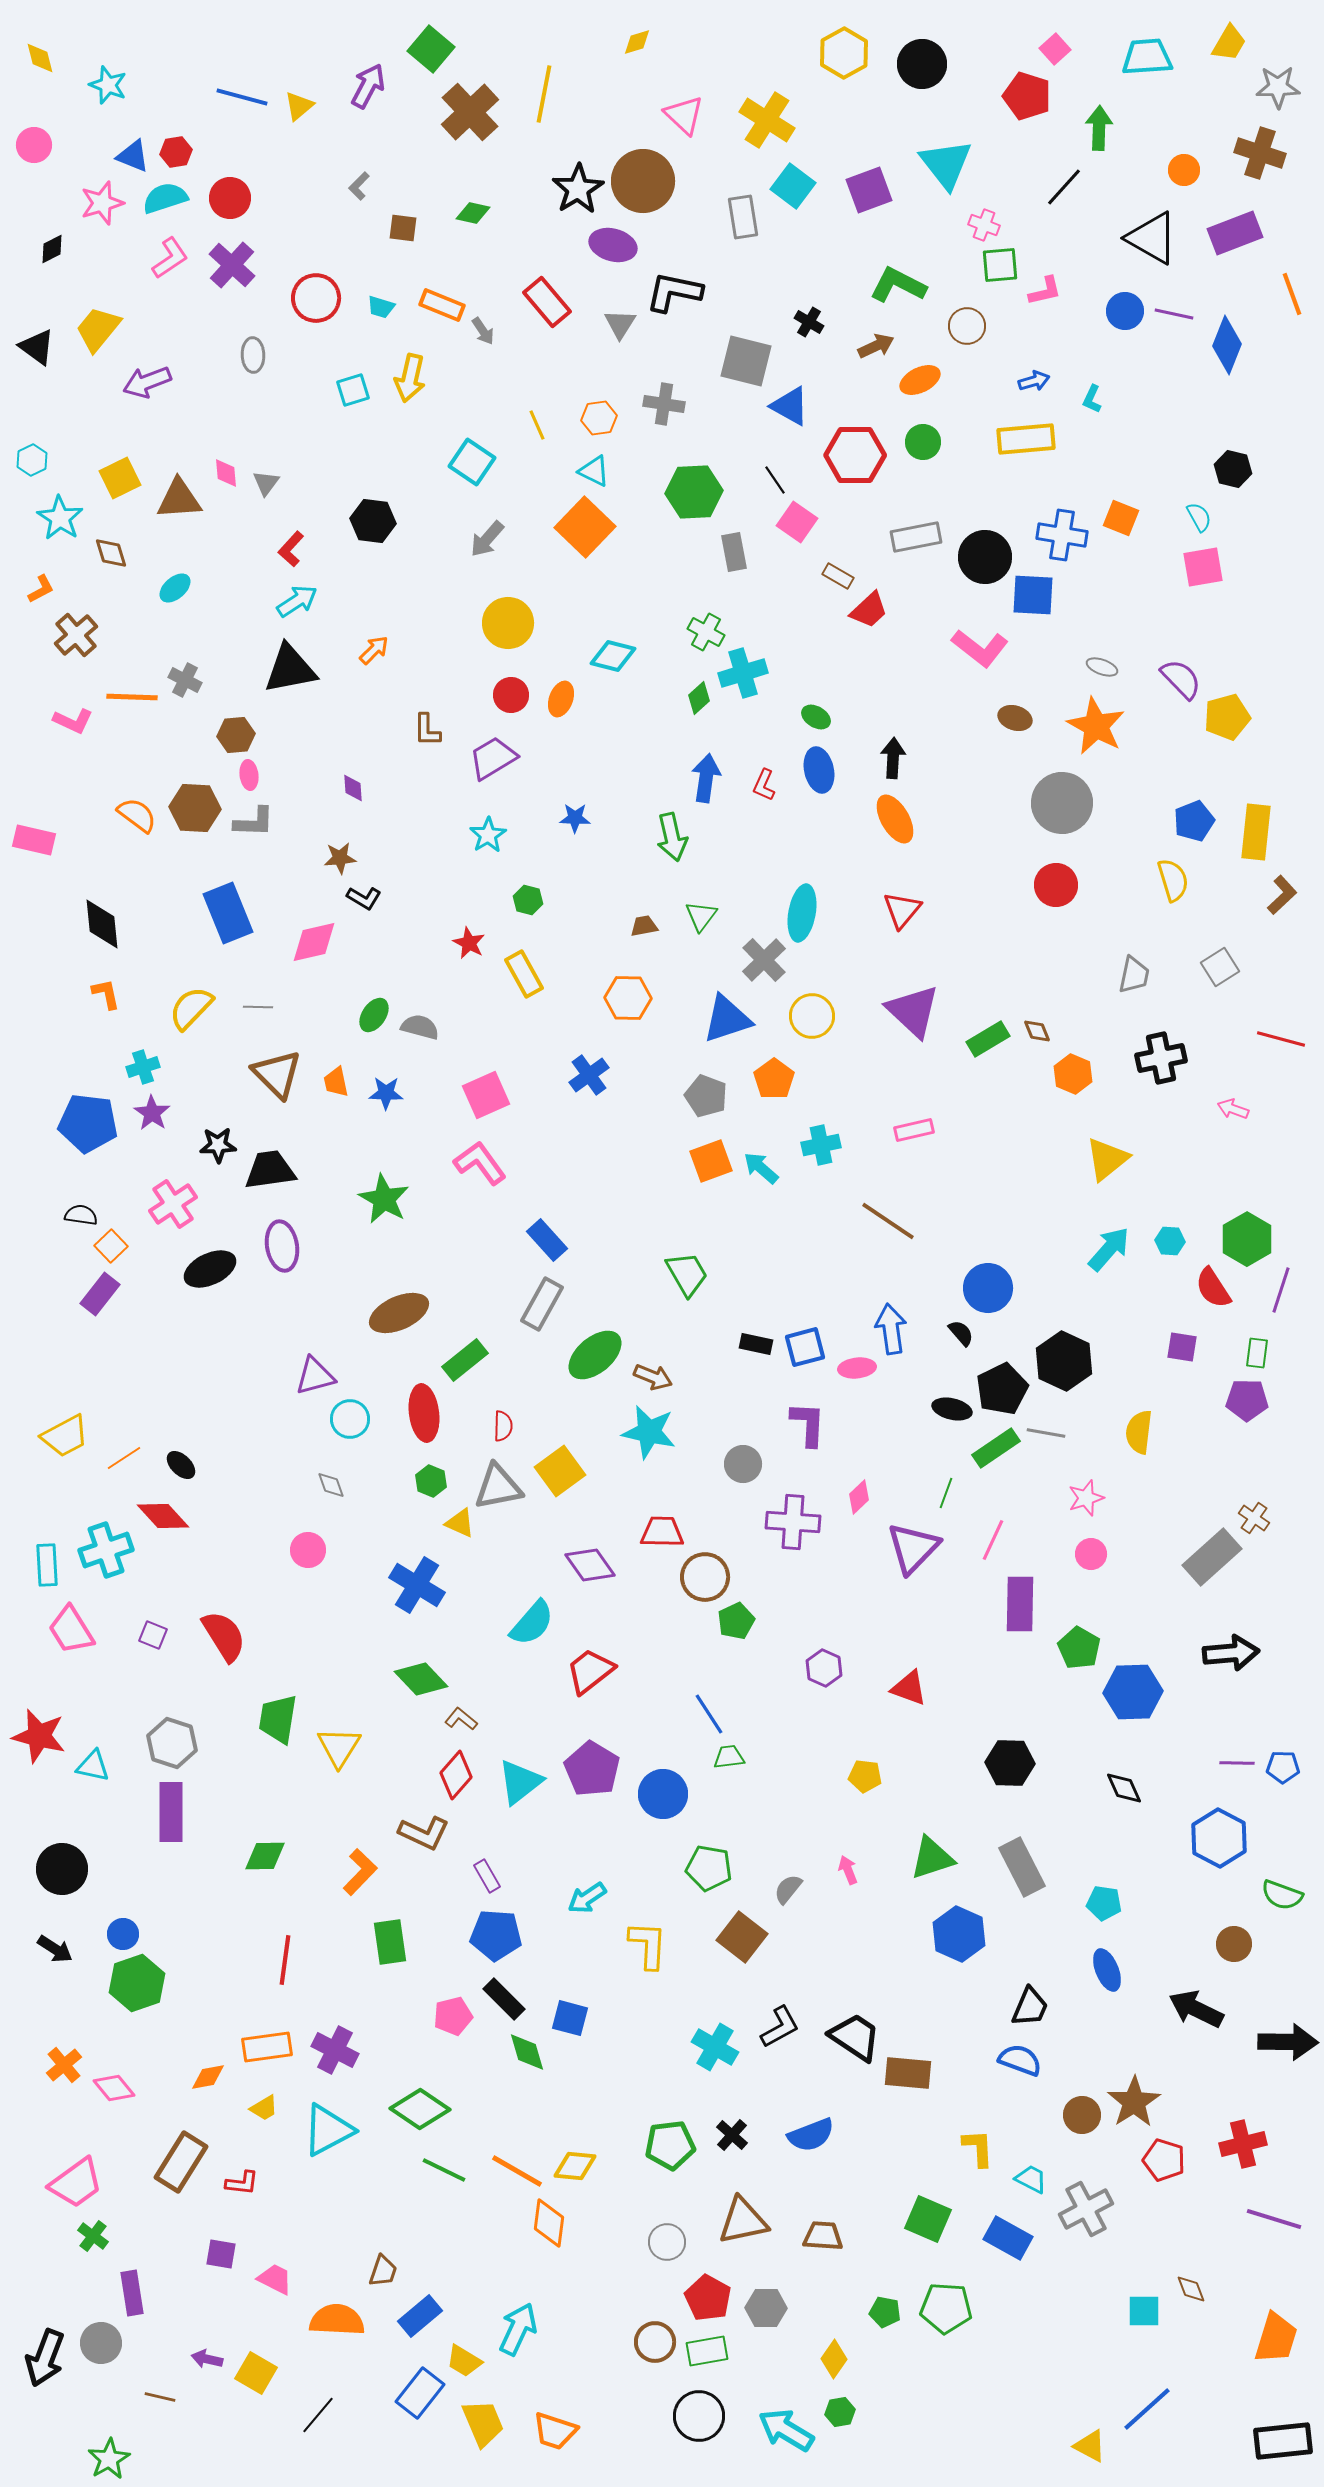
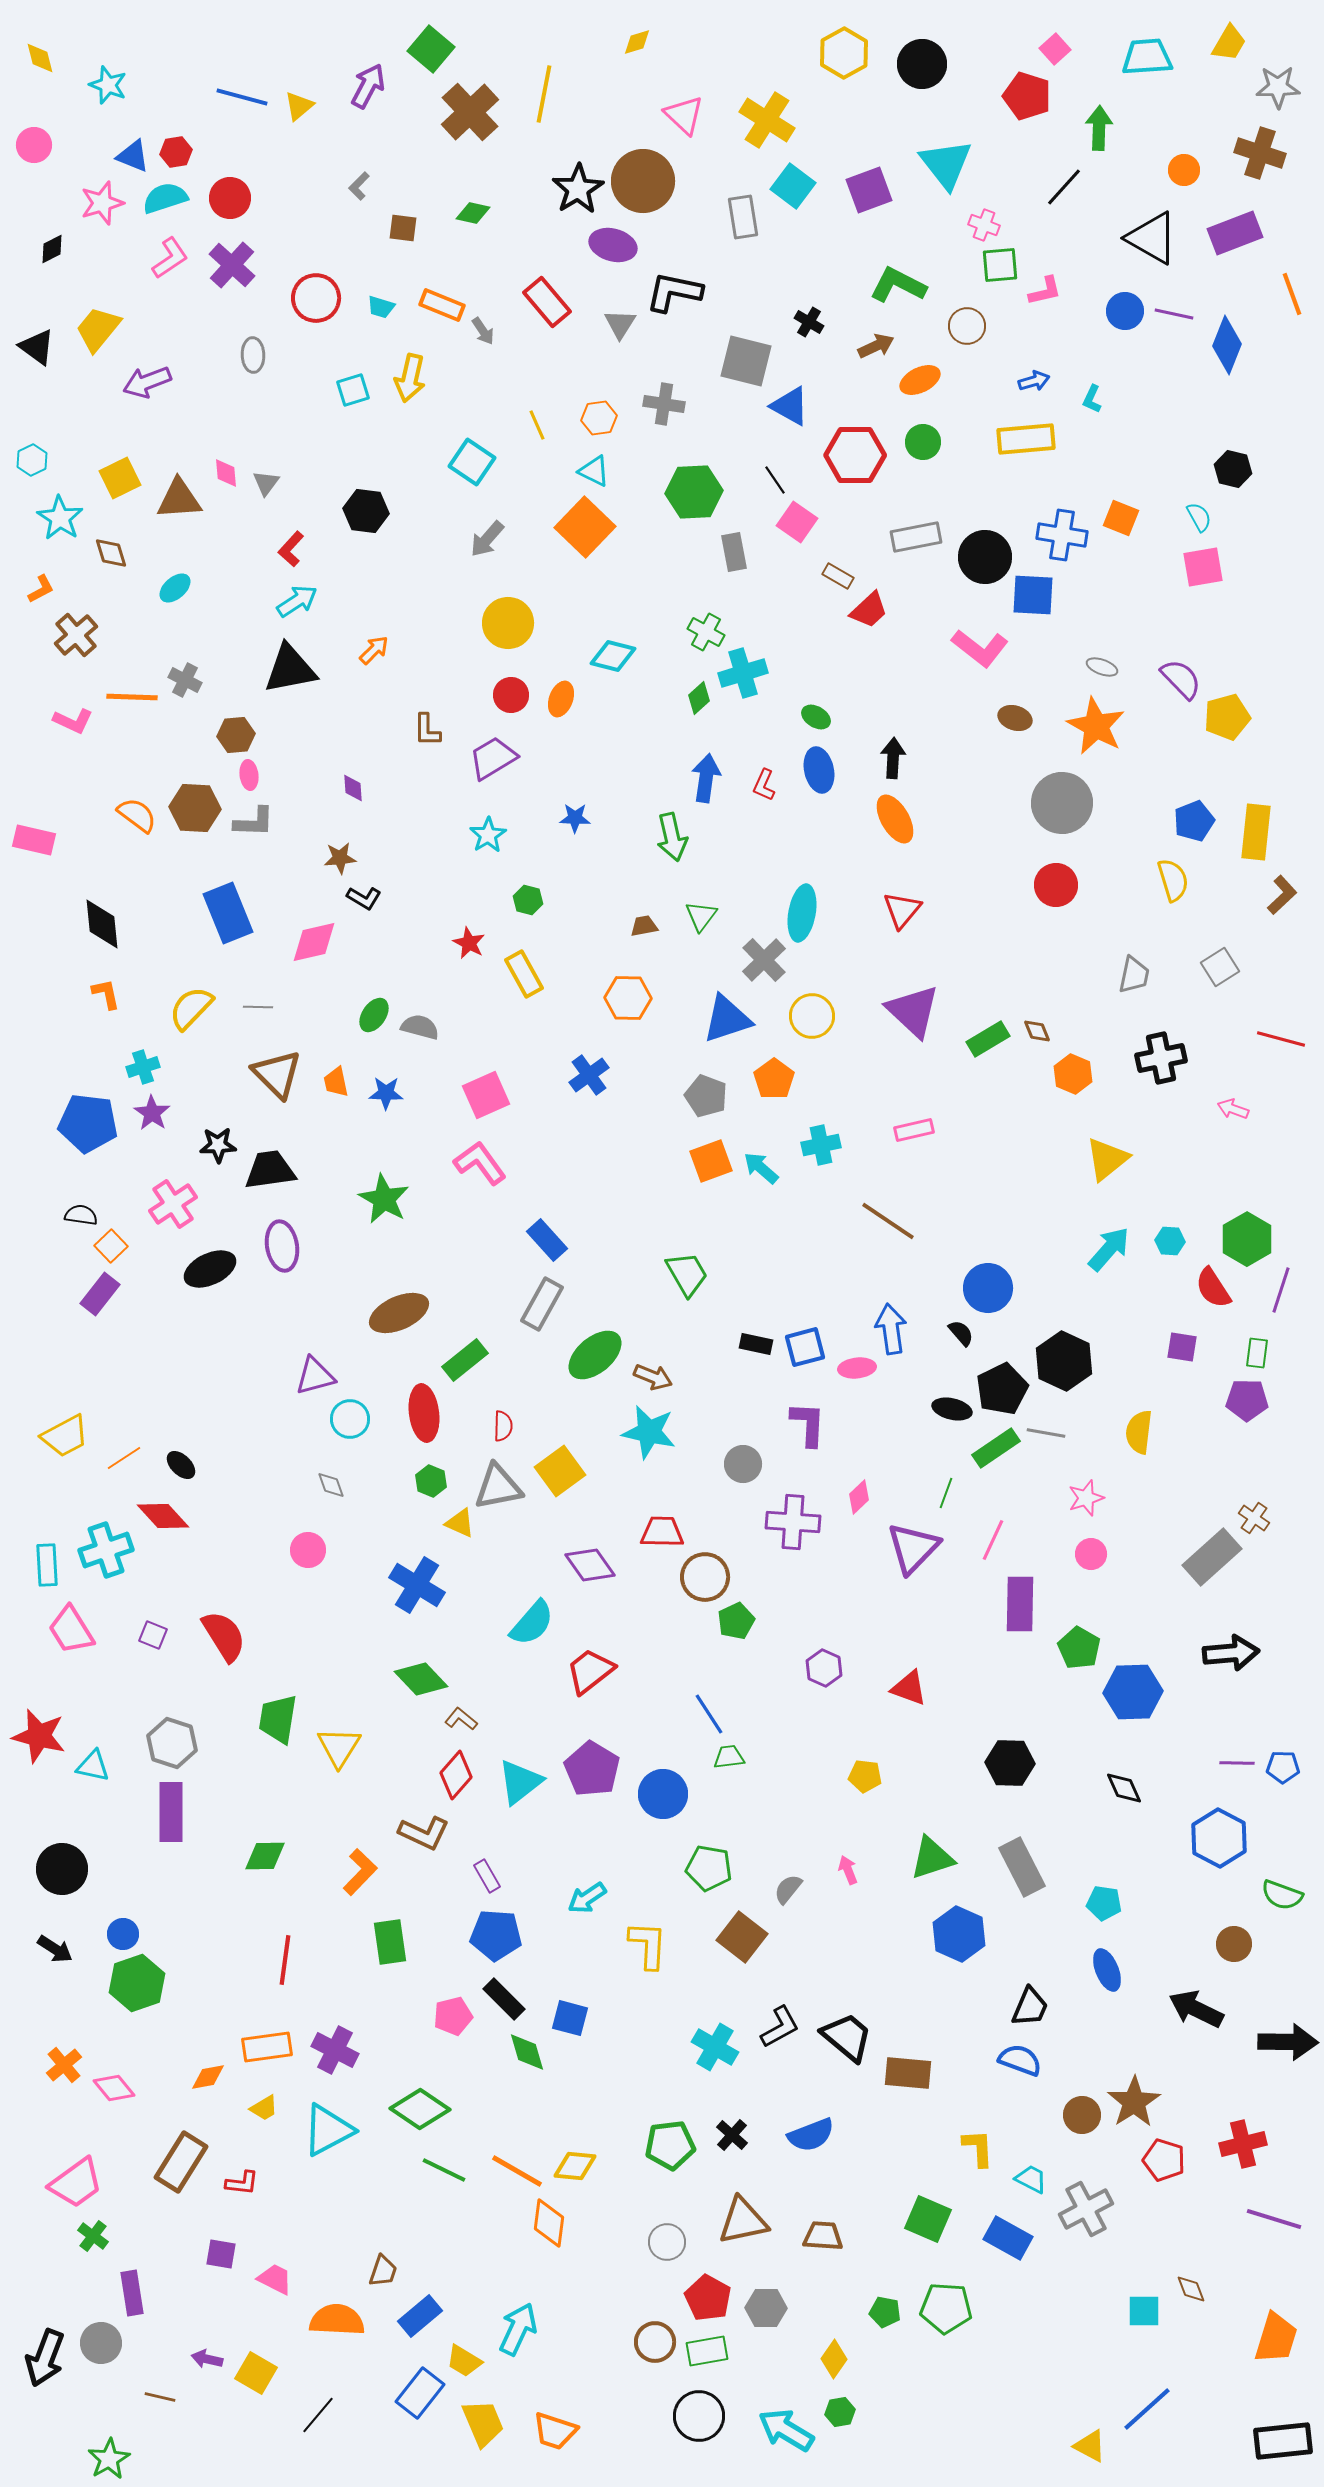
black hexagon at (373, 521): moved 7 px left, 10 px up
black trapezoid at (855, 2037): moved 8 px left; rotated 6 degrees clockwise
